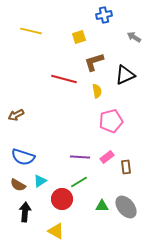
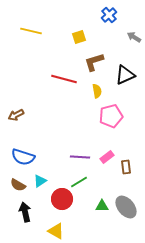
blue cross: moved 5 px right; rotated 28 degrees counterclockwise
pink pentagon: moved 5 px up
black arrow: rotated 18 degrees counterclockwise
